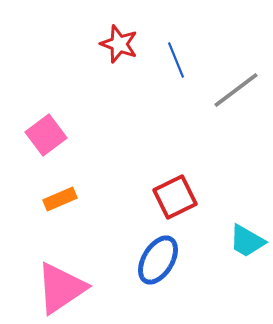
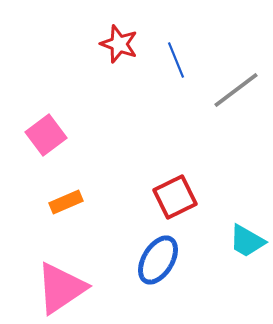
orange rectangle: moved 6 px right, 3 px down
